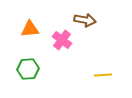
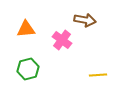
orange triangle: moved 4 px left
green hexagon: rotated 10 degrees counterclockwise
yellow line: moved 5 px left
